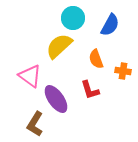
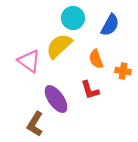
pink triangle: moved 1 px left, 15 px up
